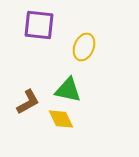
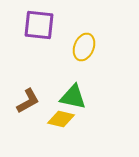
green triangle: moved 5 px right, 7 px down
brown L-shape: moved 1 px up
yellow diamond: rotated 52 degrees counterclockwise
